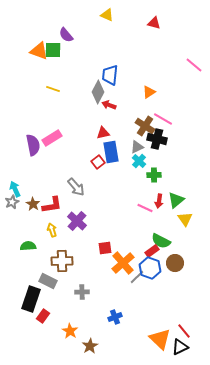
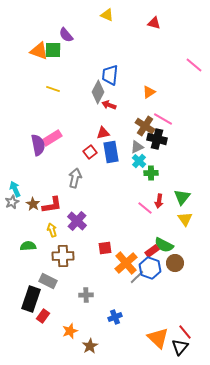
purple semicircle at (33, 145): moved 5 px right
red square at (98, 162): moved 8 px left, 10 px up
green cross at (154, 175): moved 3 px left, 2 px up
gray arrow at (76, 187): moved 1 px left, 9 px up; rotated 126 degrees counterclockwise
green triangle at (176, 200): moved 6 px right, 3 px up; rotated 12 degrees counterclockwise
pink line at (145, 208): rotated 14 degrees clockwise
green semicircle at (161, 241): moved 3 px right, 4 px down
brown cross at (62, 261): moved 1 px right, 5 px up
orange cross at (123, 263): moved 3 px right
gray cross at (82, 292): moved 4 px right, 3 px down
orange star at (70, 331): rotated 21 degrees clockwise
red line at (184, 331): moved 1 px right, 1 px down
orange triangle at (160, 339): moved 2 px left, 1 px up
black triangle at (180, 347): rotated 24 degrees counterclockwise
